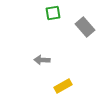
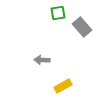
green square: moved 5 px right
gray rectangle: moved 3 px left
